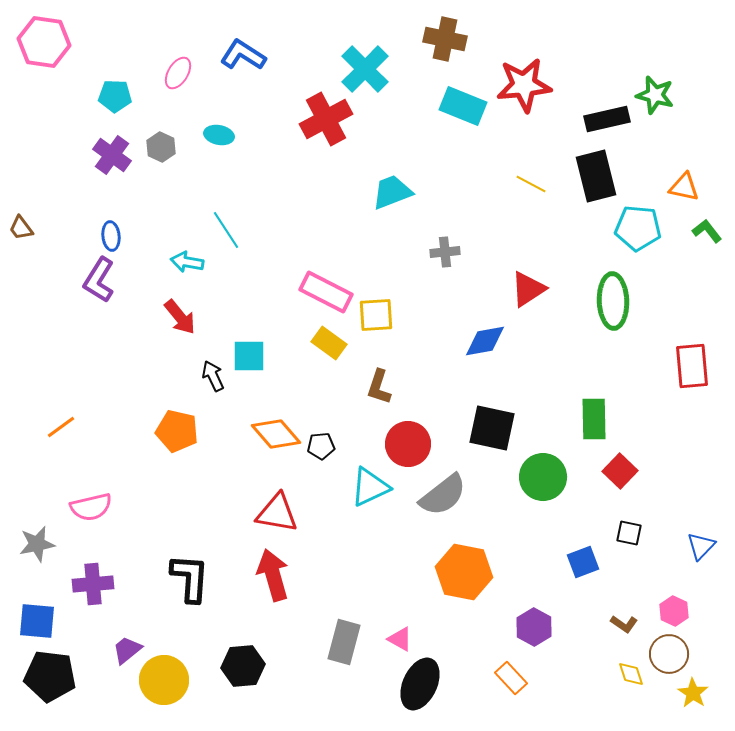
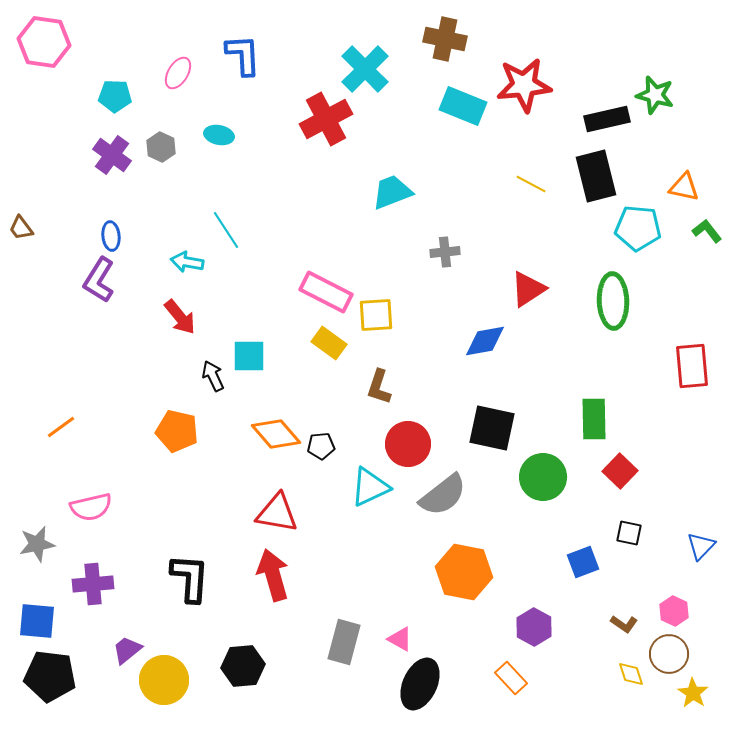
blue L-shape at (243, 55): rotated 54 degrees clockwise
